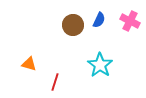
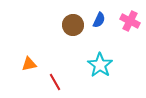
orange triangle: rotated 28 degrees counterclockwise
red line: rotated 48 degrees counterclockwise
